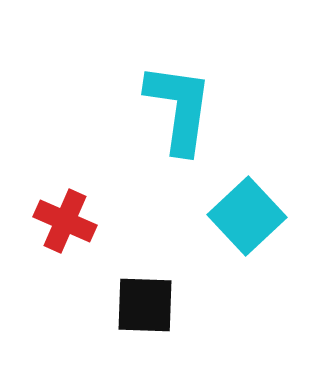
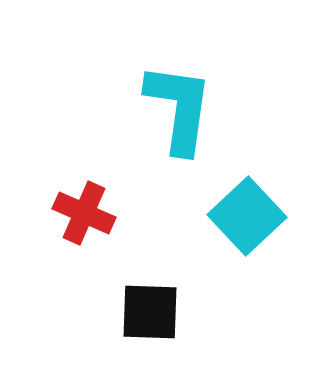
red cross: moved 19 px right, 8 px up
black square: moved 5 px right, 7 px down
